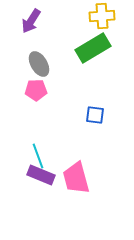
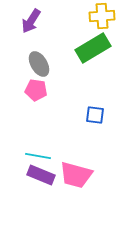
pink pentagon: rotated 10 degrees clockwise
cyan line: rotated 60 degrees counterclockwise
pink trapezoid: moved 3 px up; rotated 60 degrees counterclockwise
